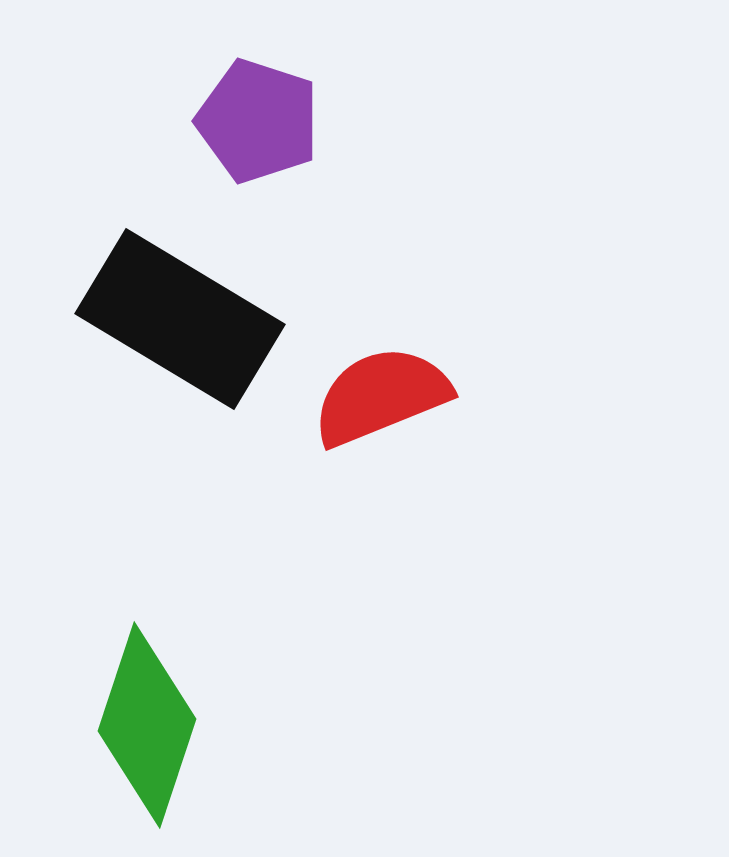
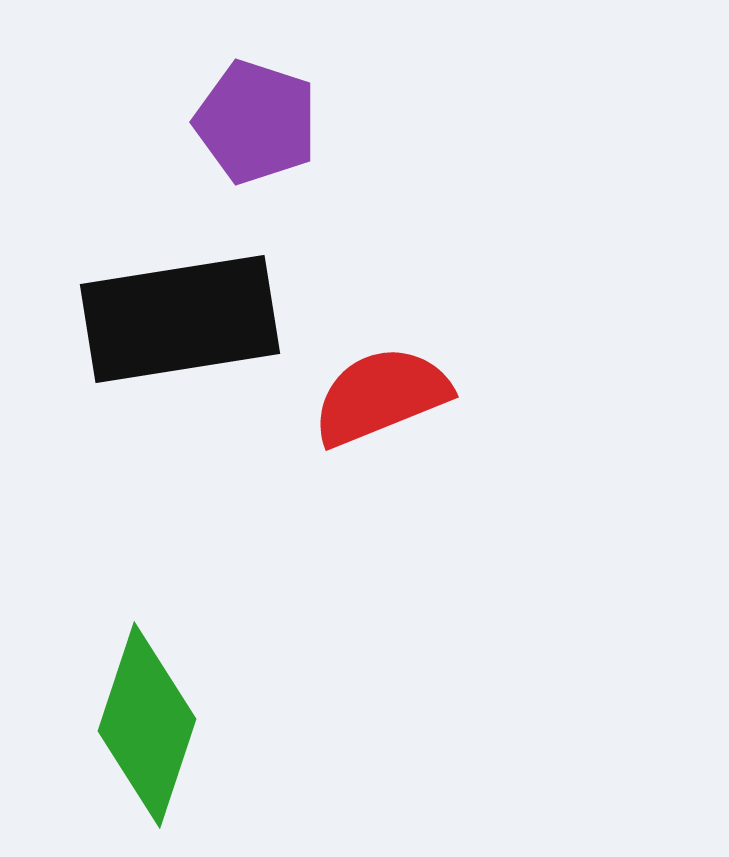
purple pentagon: moved 2 px left, 1 px down
black rectangle: rotated 40 degrees counterclockwise
